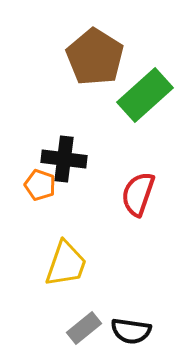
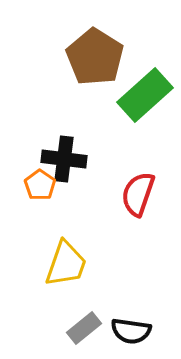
orange pentagon: rotated 16 degrees clockwise
